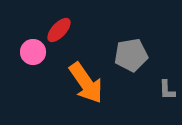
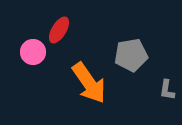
red ellipse: rotated 12 degrees counterclockwise
orange arrow: moved 3 px right
gray L-shape: rotated 10 degrees clockwise
